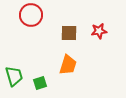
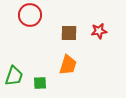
red circle: moved 1 px left
green trapezoid: rotated 35 degrees clockwise
green square: rotated 16 degrees clockwise
